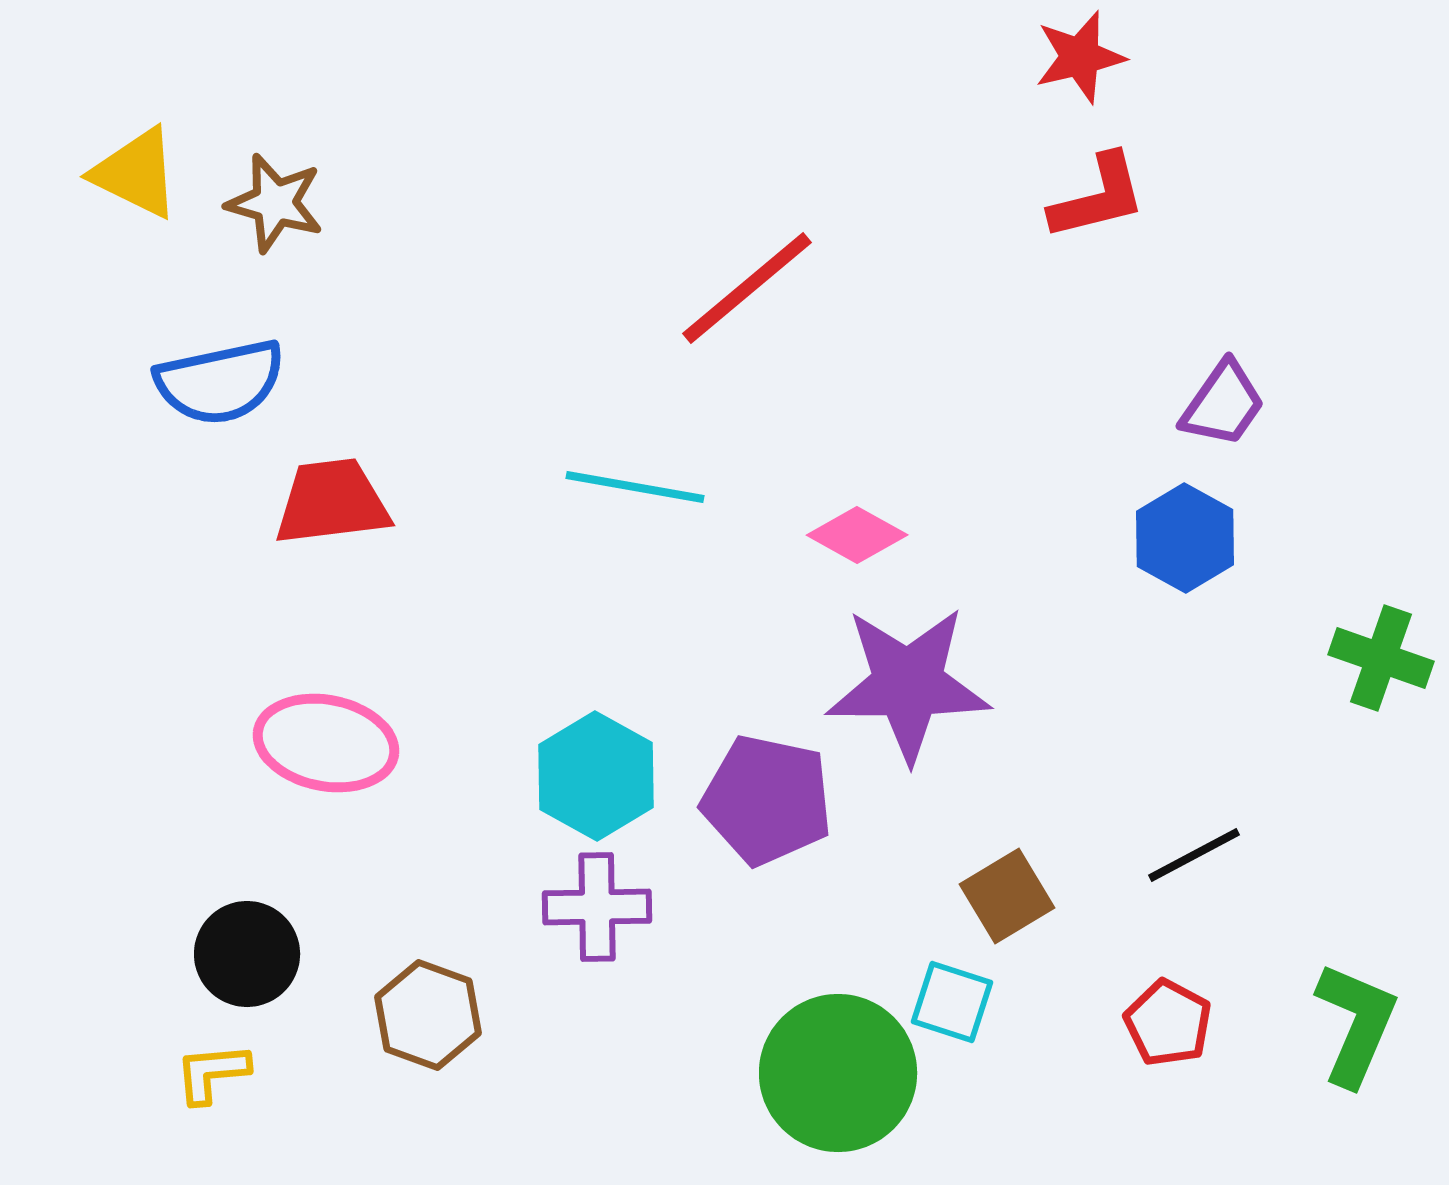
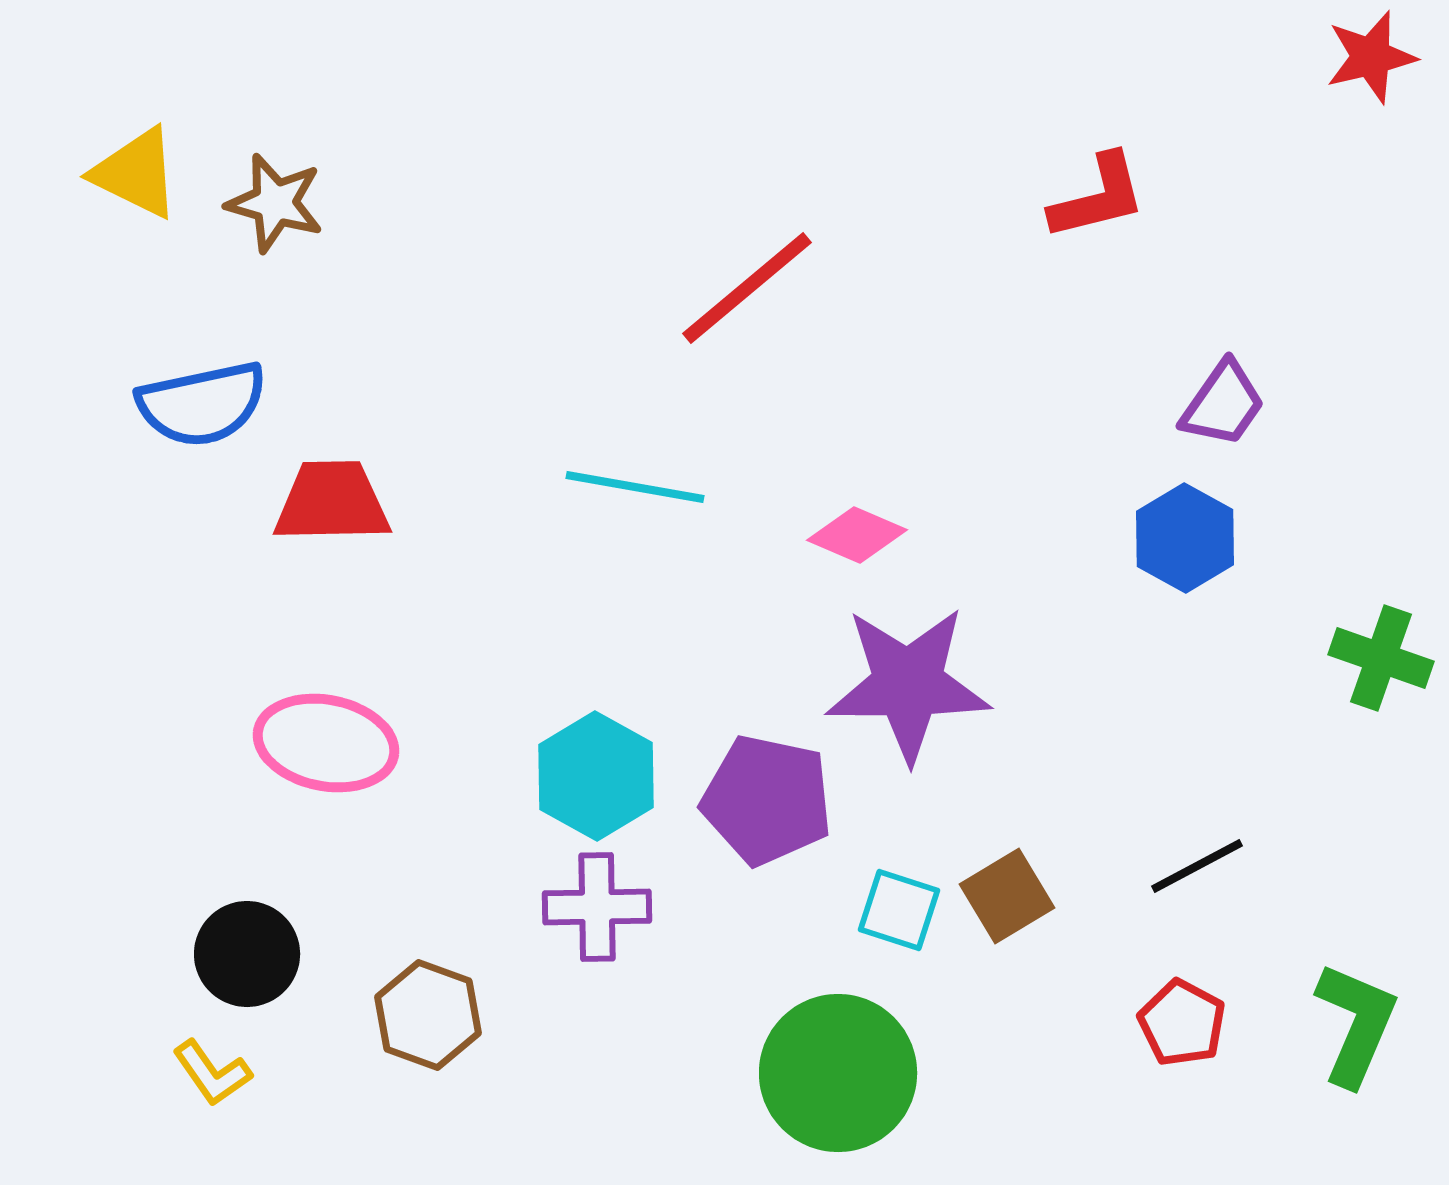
red star: moved 291 px right
blue semicircle: moved 18 px left, 22 px down
red trapezoid: rotated 6 degrees clockwise
pink diamond: rotated 6 degrees counterclockwise
black line: moved 3 px right, 11 px down
cyan square: moved 53 px left, 92 px up
red pentagon: moved 14 px right
yellow L-shape: rotated 120 degrees counterclockwise
